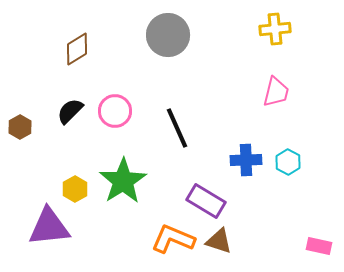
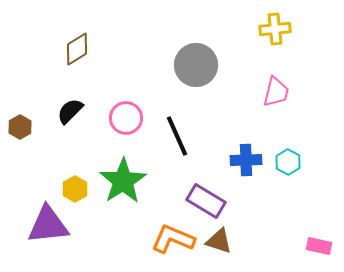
gray circle: moved 28 px right, 30 px down
pink circle: moved 11 px right, 7 px down
black line: moved 8 px down
purple triangle: moved 1 px left, 2 px up
